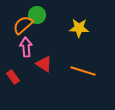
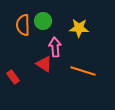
green circle: moved 6 px right, 6 px down
orange semicircle: rotated 50 degrees counterclockwise
pink arrow: moved 29 px right
